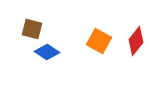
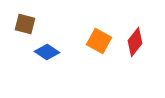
brown square: moved 7 px left, 5 px up
red diamond: moved 1 px left, 1 px down
